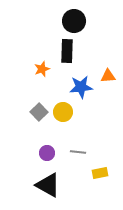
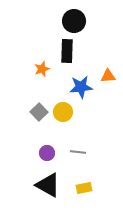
yellow rectangle: moved 16 px left, 15 px down
